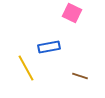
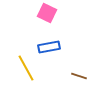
pink square: moved 25 px left
brown line: moved 1 px left
